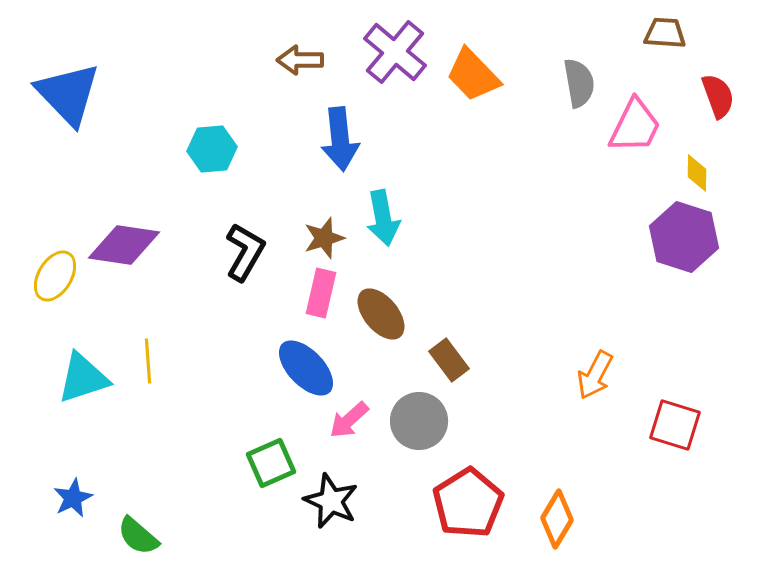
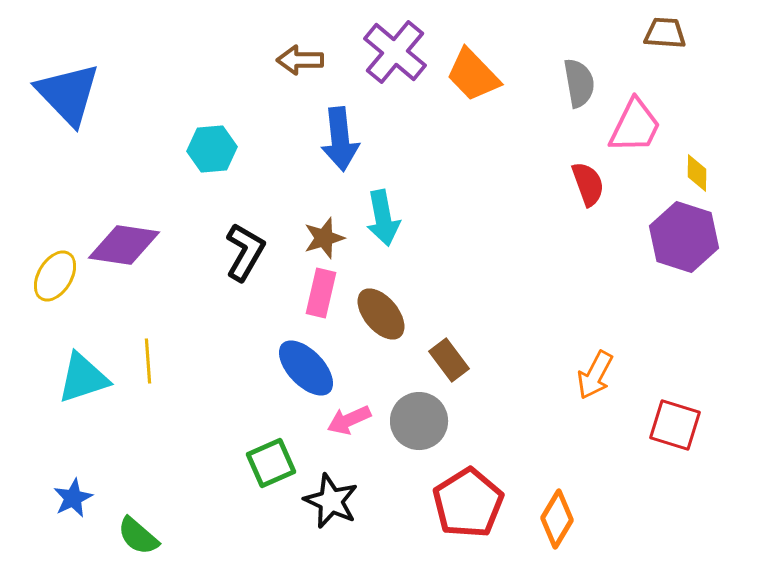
red semicircle: moved 130 px left, 88 px down
pink arrow: rotated 18 degrees clockwise
